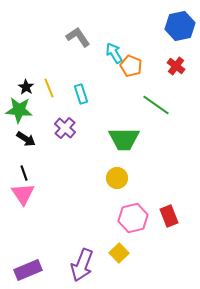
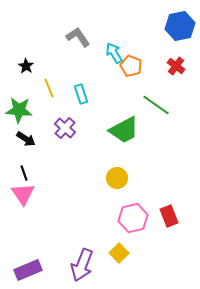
black star: moved 21 px up
green trapezoid: moved 9 px up; rotated 28 degrees counterclockwise
